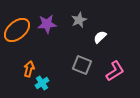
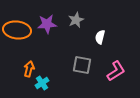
gray star: moved 3 px left
orange ellipse: rotated 48 degrees clockwise
white semicircle: rotated 32 degrees counterclockwise
gray square: rotated 12 degrees counterclockwise
pink L-shape: moved 1 px right
